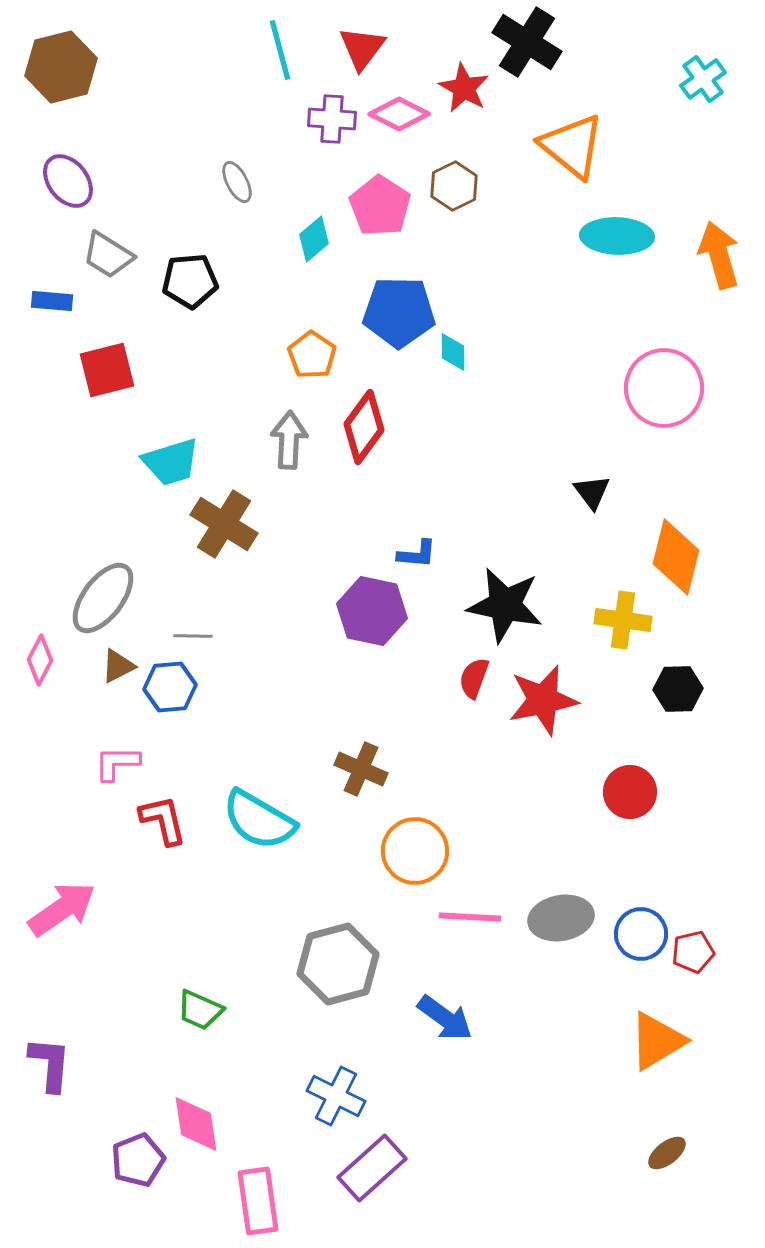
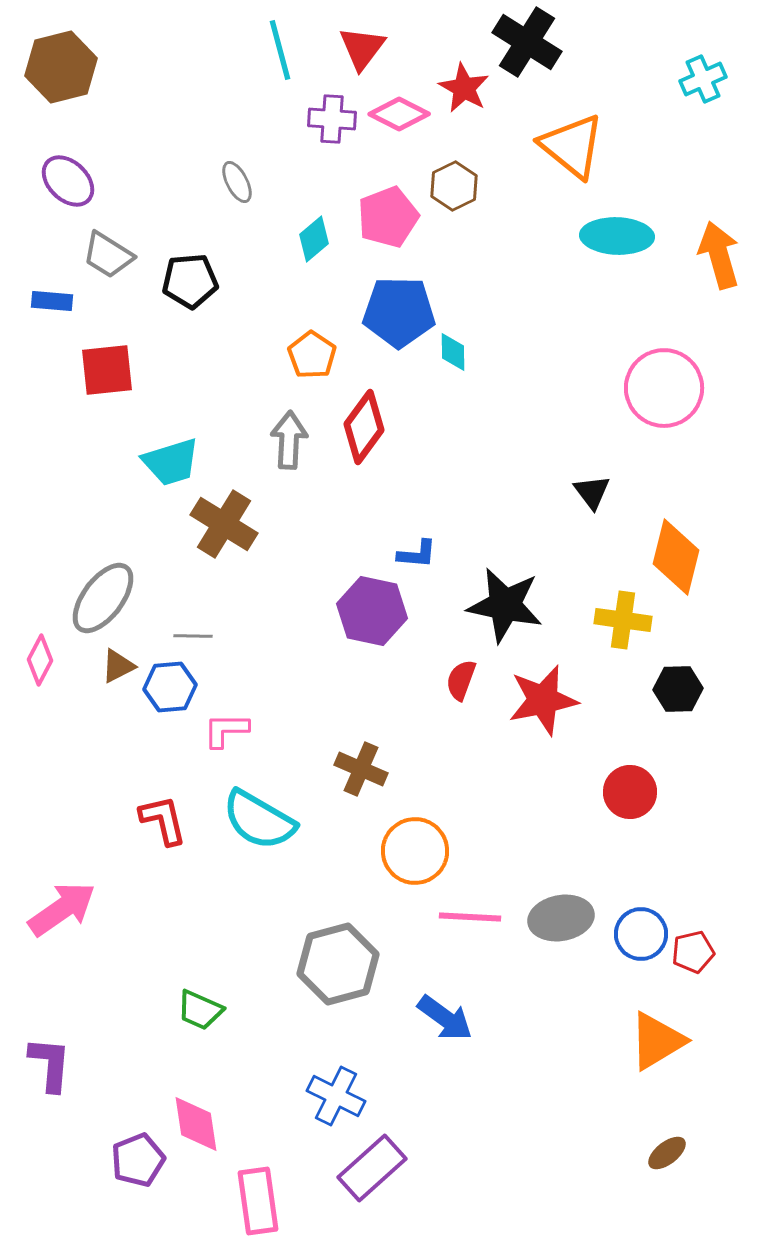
cyan cross at (703, 79): rotated 12 degrees clockwise
purple ellipse at (68, 181): rotated 8 degrees counterclockwise
pink pentagon at (380, 206): moved 8 px right, 11 px down; rotated 18 degrees clockwise
red square at (107, 370): rotated 8 degrees clockwise
red semicircle at (474, 678): moved 13 px left, 2 px down
pink L-shape at (117, 763): moved 109 px right, 33 px up
